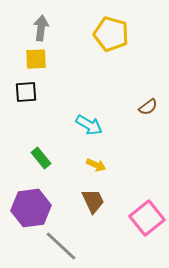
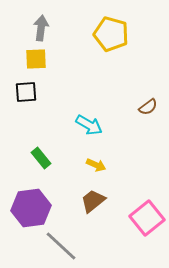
brown trapezoid: rotated 104 degrees counterclockwise
